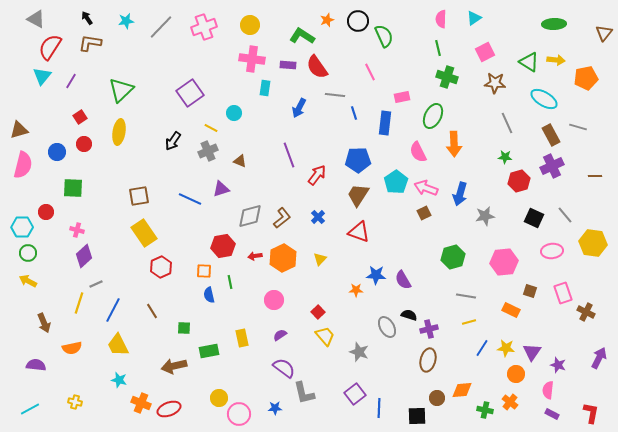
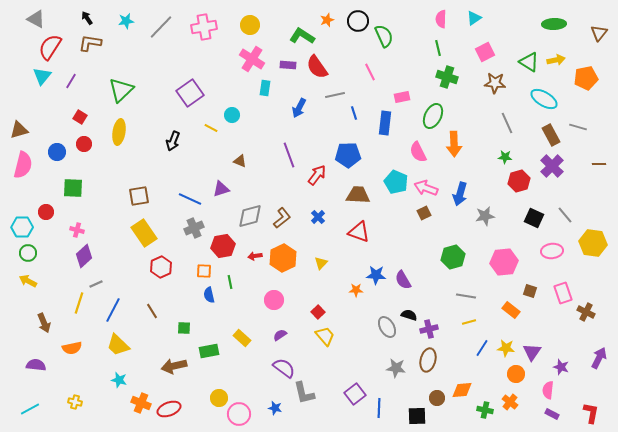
pink cross at (204, 27): rotated 10 degrees clockwise
brown triangle at (604, 33): moved 5 px left
pink cross at (252, 59): rotated 25 degrees clockwise
yellow arrow at (556, 60): rotated 18 degrees counterclockwise
gray line at (335, 95): rotated 18 degrees counterclockwise
cyan circle at (234, 113): moved 2 px left, 2 px down
red square at (80, 117): rotated 24 degrees counterclockwise
black arrow at (173, 141): rotated 12 degrees counterclockwise
gray cross at (208, 151): moved 14 px left, 77 px down
blue pentagon at (358, 160): moved 10 px left, 5 px up
purple cross at (552, 166): rotated 20 degrees counterclockwise
brown line at (595, 176): moved 4 px right, 12 px up
cyan pentagon at (396, 182): rotated 15 degrees counterclockwise
brown trapezoid at (358, 195): rotated 60 degrees clockwise
yellow triangle at (320, 259): moved 1 px right, 4 px down
orange rectangle at (511, 310): rotated 12 degrees clockwise
yellow rectangle at (242, 338): rotated 36 degrees counterclockwise
yellow trapezoid at (118, 345): rotated 20 degrees counterclockwise
gray star at (359, 352): moved 37 px right, 16 px down; rotated 12 degrees counterclockwise
purple star at (558, 365): moved 3 px right, 2 px down
blue star at (275, 408): rotated 16 degrees clockwise
